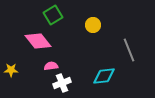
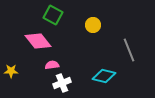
green square: rotated 30 degrees counterclockwise
pink semicircle: moved 1 px right, 1 px up
yellow star: moved 1 px down
cyan diamond: rotated 20 degrees clockwise
